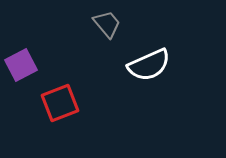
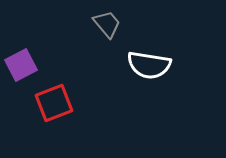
white semicircle: rotated 33 degrees clockwise
red square: moved 6 px left
